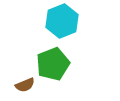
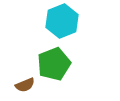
green pentagon: moved 1 px right
